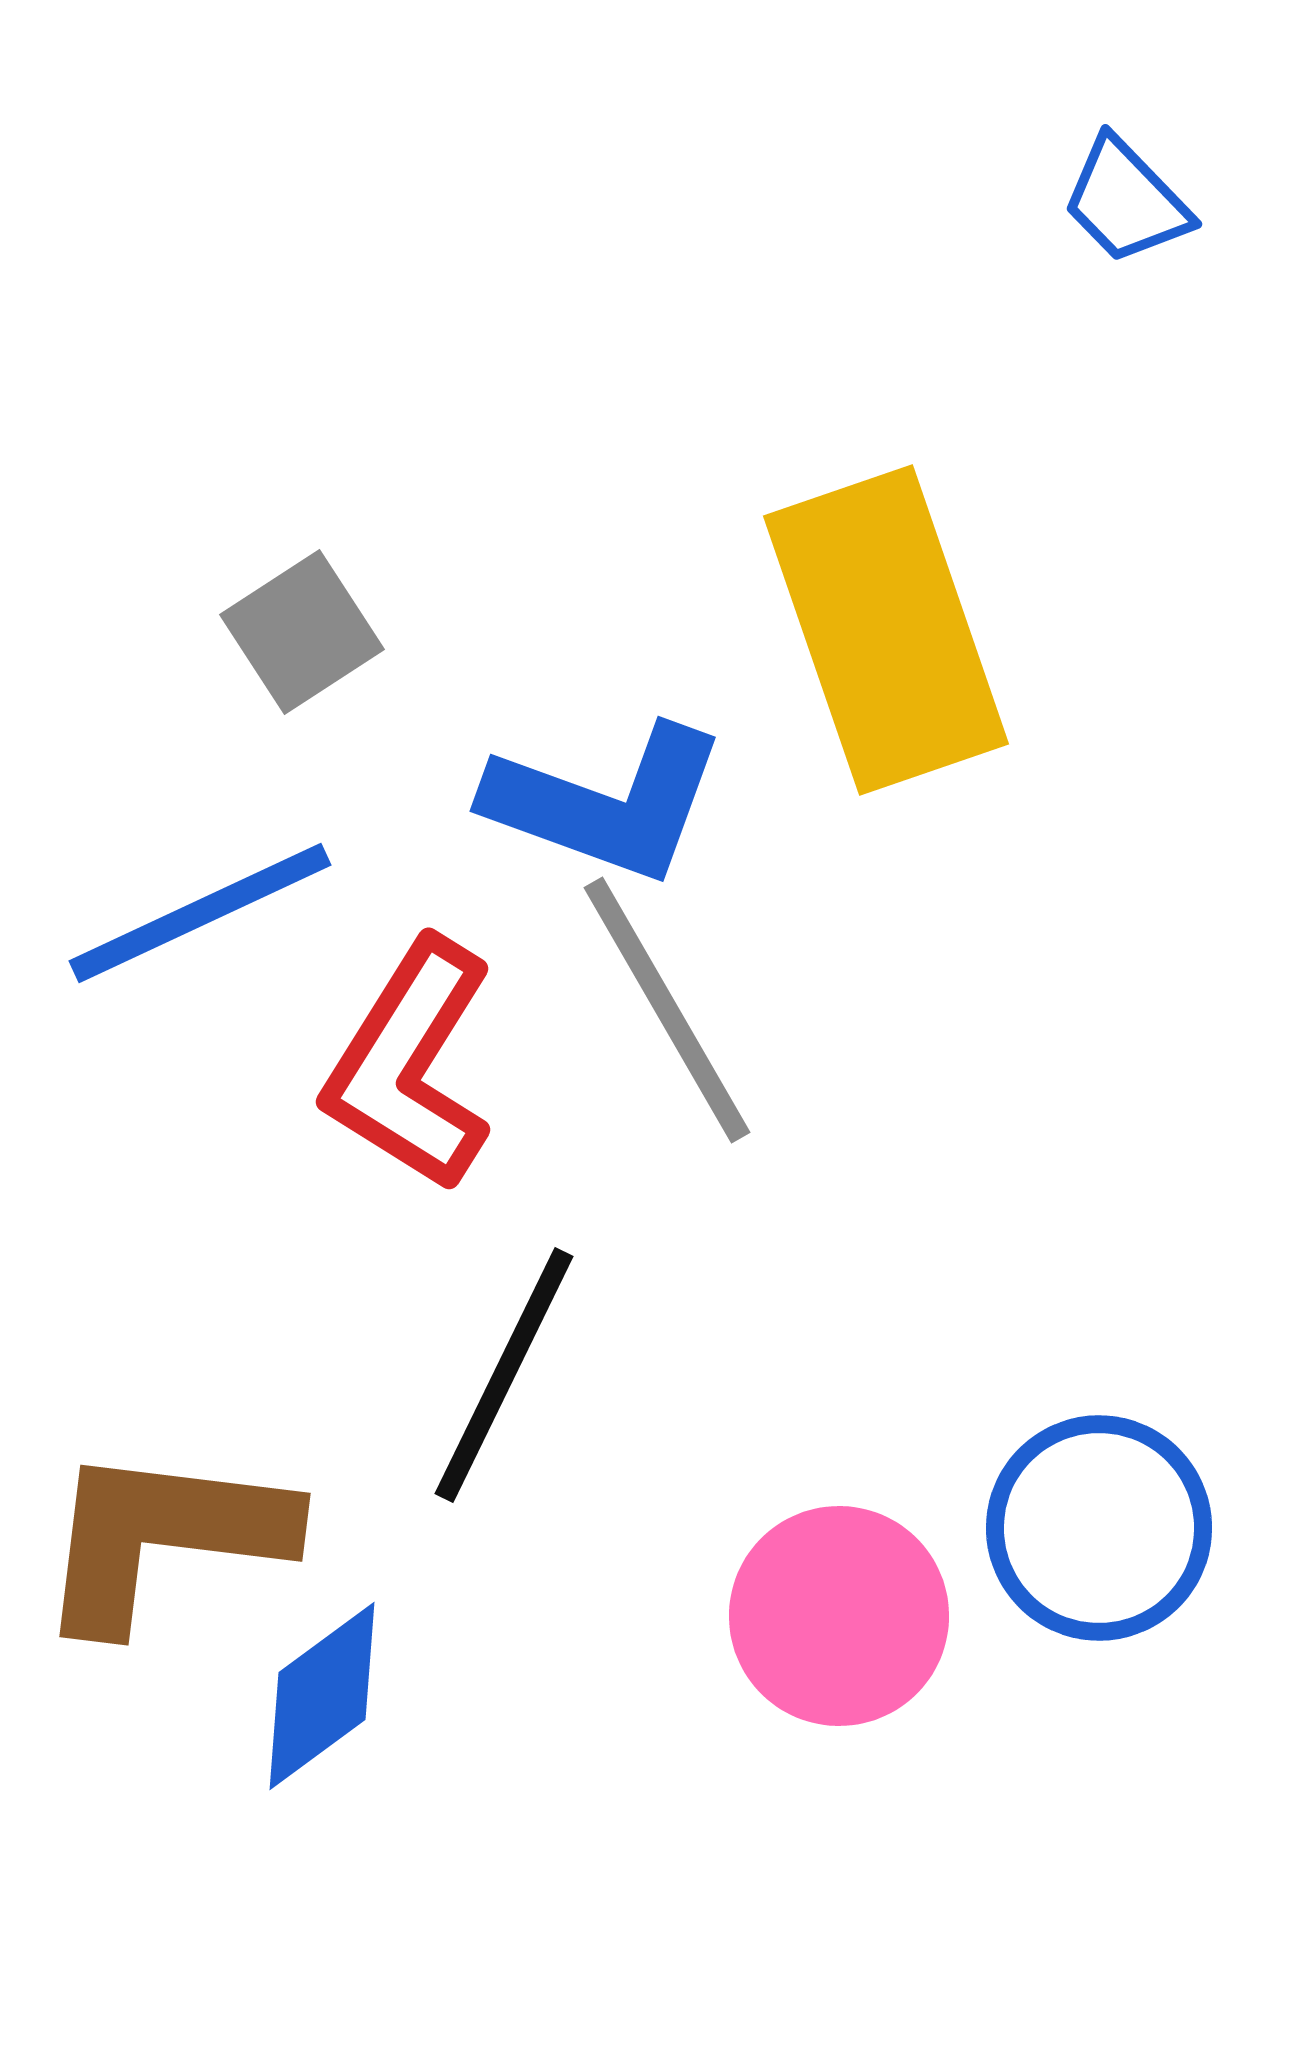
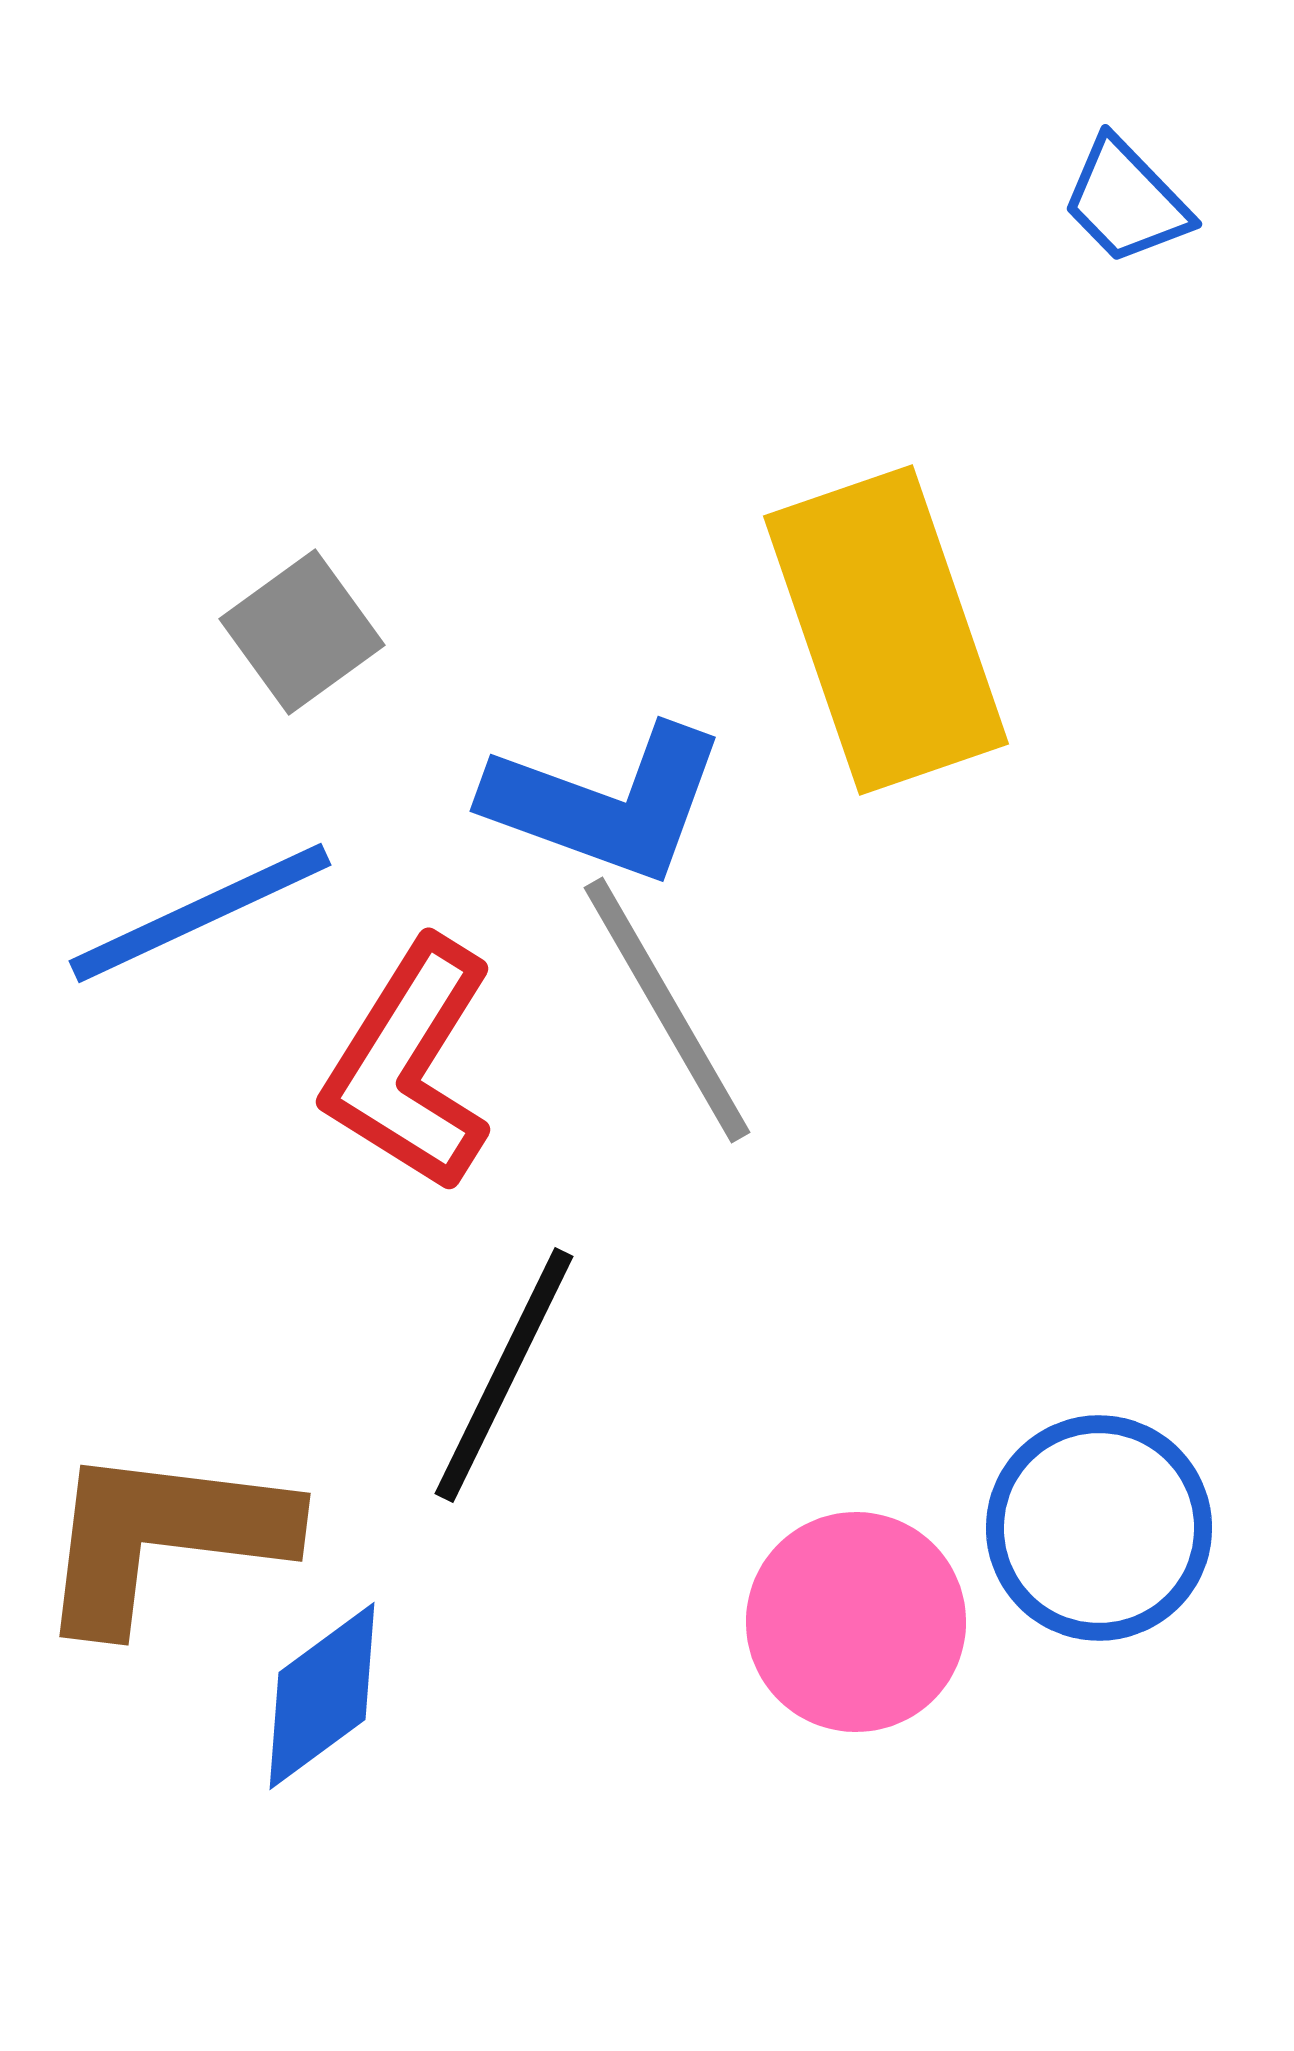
gray square: rotated 3 degrees counterclockwise
pink circle: moved 17 px right, 6 px down
